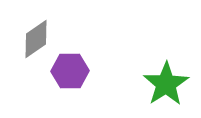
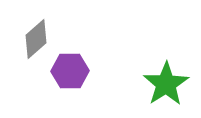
gray diamond: rotated 6 degrees counterclockwise
